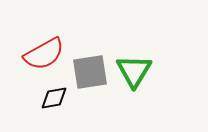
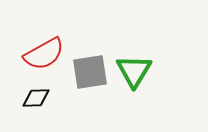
black diamond: moved 18 px left; rotated 8 degrees clockwise
